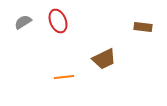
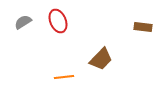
brown trapezoid: moved 3 px left; rotated 20 degrees counterclockwise
